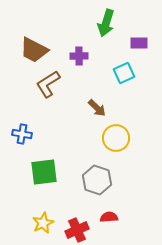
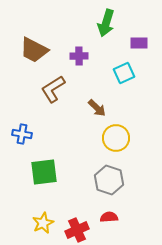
brown L-shape: moved 5 px right, 5 px down
gray hexagon: moved 12 px right
